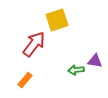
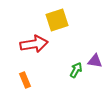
red arrow: rotated 44 degrees clockwise
green arrow: rotated 126 degrees clockwise
orange rectangle: rotated 63 degrees counterclockwise
